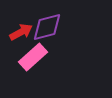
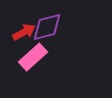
red arrow: moved 3 px right
